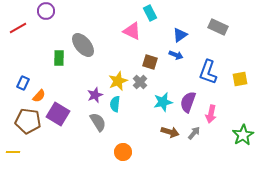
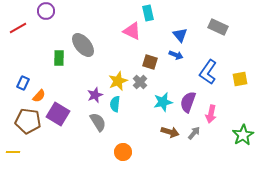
cyan rectangle: moved 2 px left; rotated 14 degrees clockwise
blue triangle: rotated 35 degrees counterclockwise
blue L-shape: rotated 15 degrees clockwise
